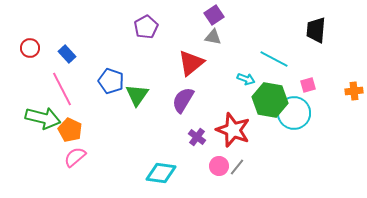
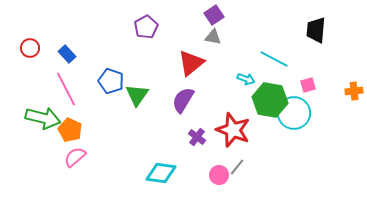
pink line: moved 4 px right
pink circle: moved 9 px down
